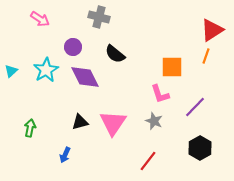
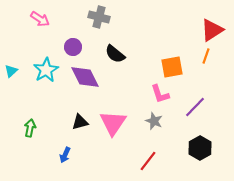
orange square: rotated 10 degrees counterclockwise
